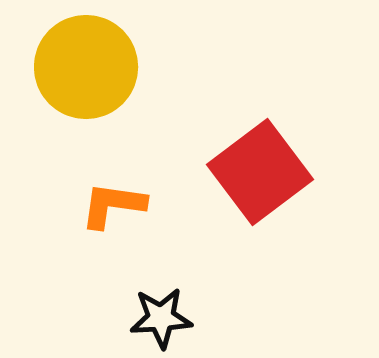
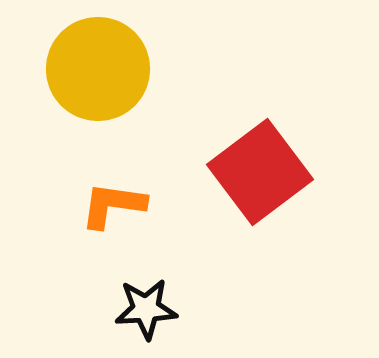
yellow circle: moved 12 px right, 2 px down
black star: moved 15 px left, 9 px up
